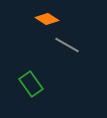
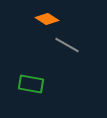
green rectangle: rotated 45 degrees counterclockwise
